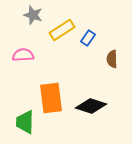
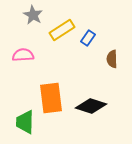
gray star: rotated 12 degrees clockwise
